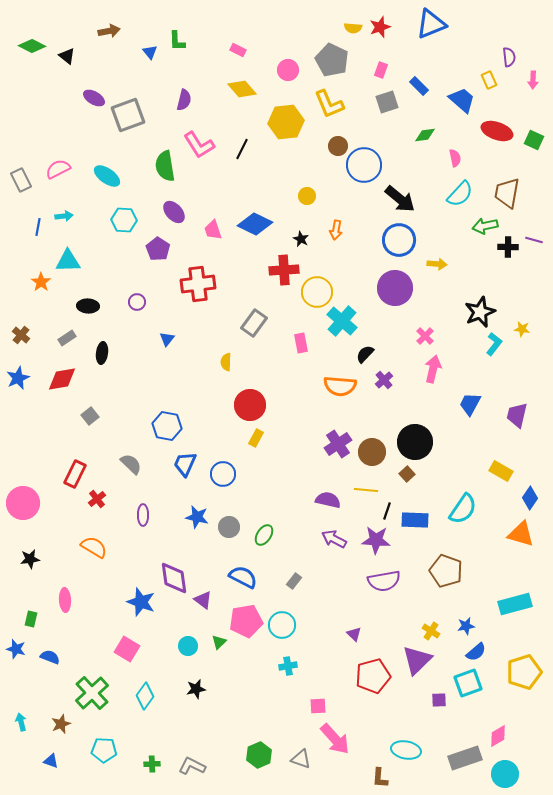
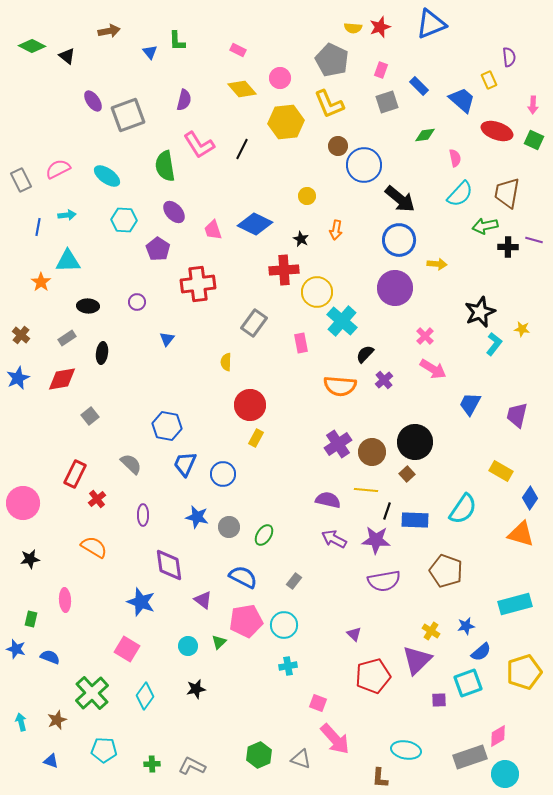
pink circle at (288, 70): moved 8 px left, 8 px down
pink arrow at (533, 80): moved 25 px down
purple ellipse at (94, 98): moved 1 px left, 3 px down; rotated 25 degrees clockwise
cyan arrow at (64, 216): moved 3 px right, 1 px up
pink arrow at (433, 369): rotated 108 degrees clockwise
purple diamond at (174, 578): moved 5 px left, 13 px up
cyan circle at (282, 625): moved 2 px right
blue semicircle at (476, 652): moved 5 px right
pink square at (318, 706): moved 3 px up; rotated 24 degrees clockwise
brown star at (61, 724): moved 4 px left, 4 px up
gray rectangle at (465, 758): moved 5 px right, 1 px up
